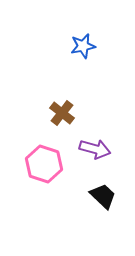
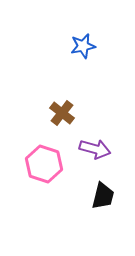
black trapezoid: rotated 60 degrees clockwise
